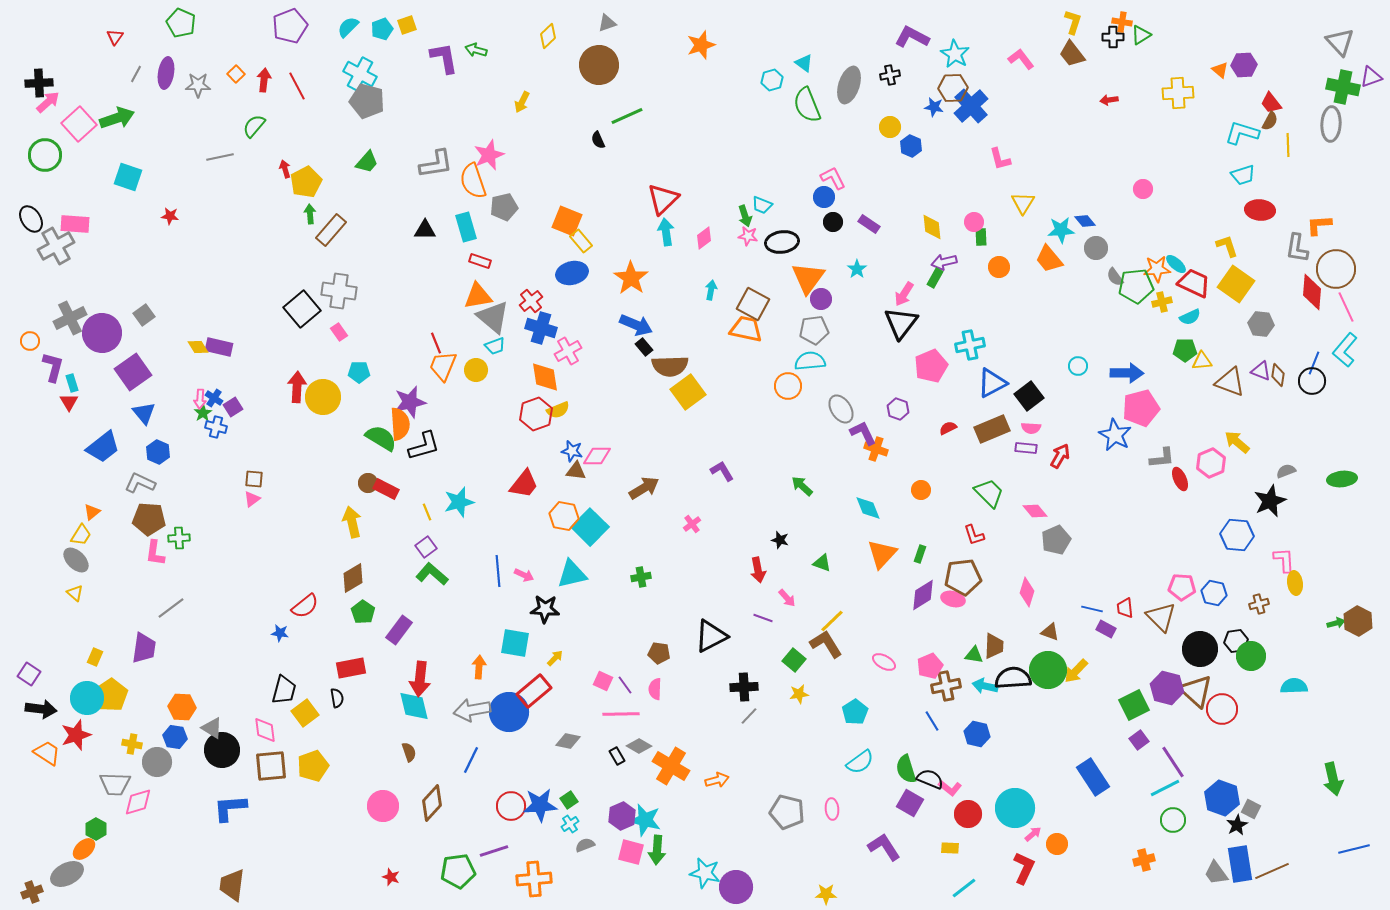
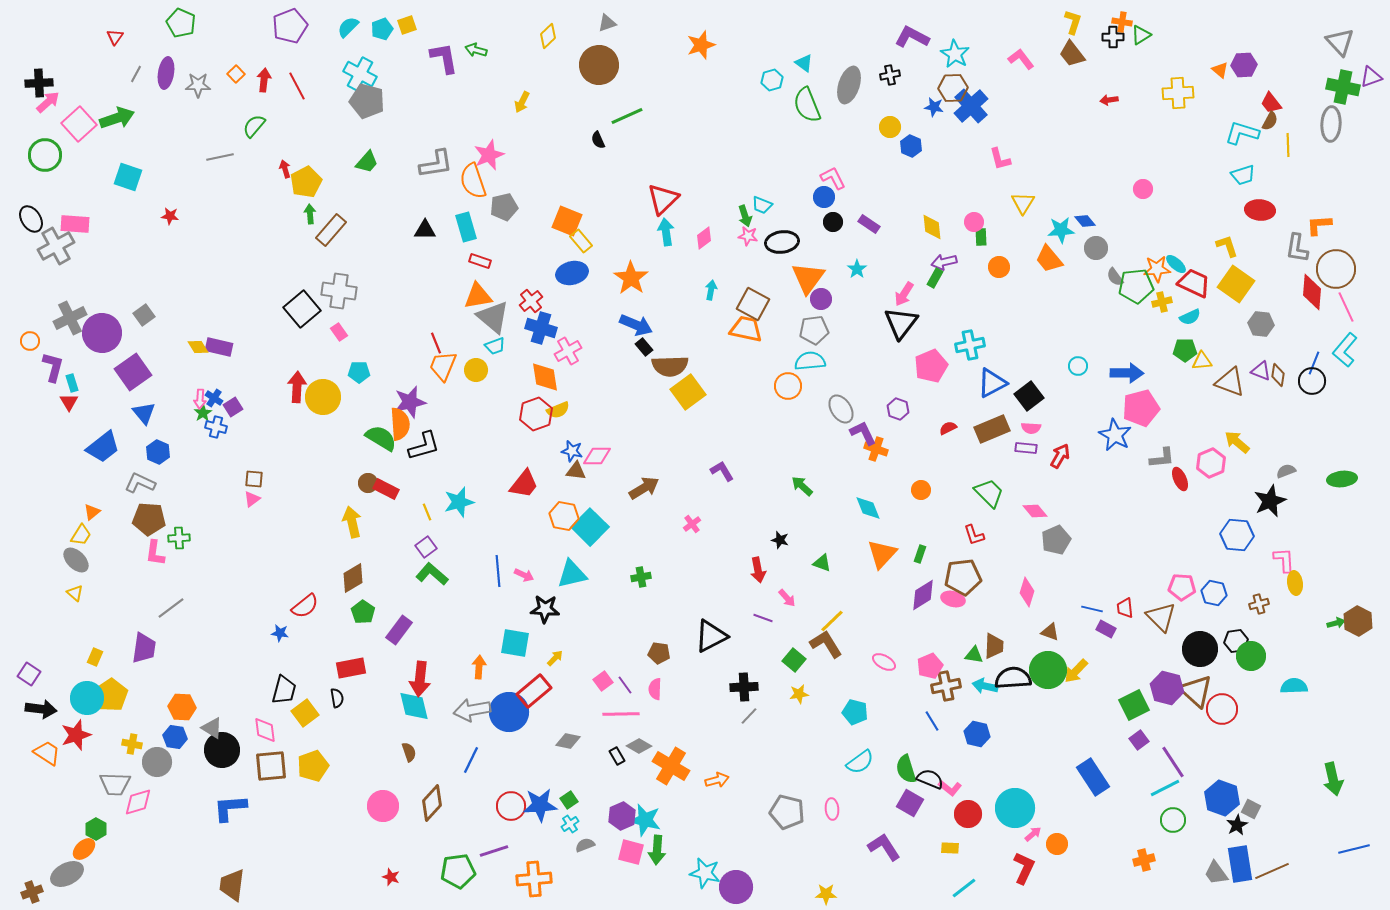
pink square at (603, 681): rotated 30 degrees clockwise
cyan pentagon at (855, 712): rotated 25 degrees counterclockwise
